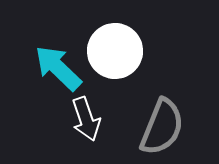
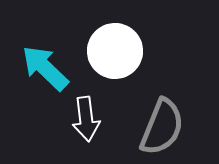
cyan arrow: moved 13 px left
white arrow: rotated 12 degrees clockwise
